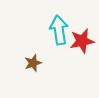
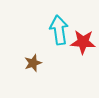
red star: moved 1 px right, 1 px down; rotated 15 degrees clockwise
